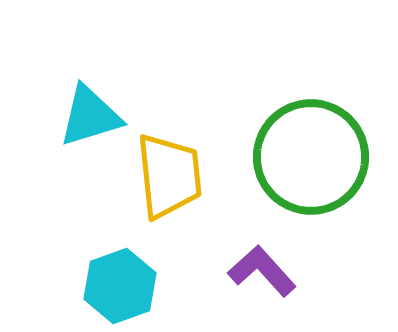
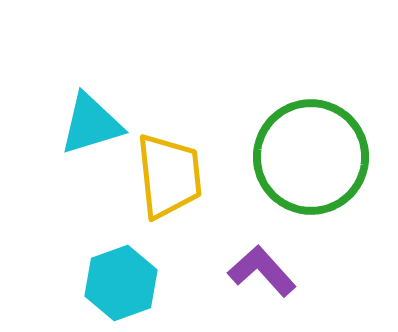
cyan triangle: moved 1 px right, 8 px down
cyan hexagon: moved 1 px right, 3 px up
